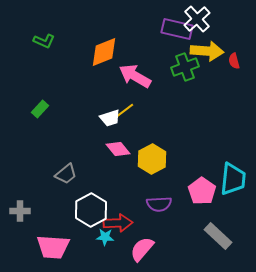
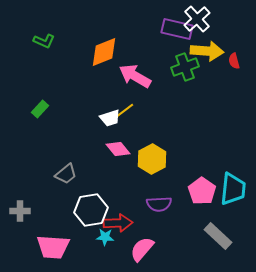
cyan trapezoid: moved 10 px down
white hexagon: rotated 20 degrees clockwise
